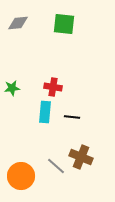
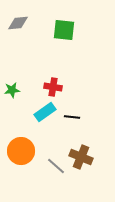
green square: moved 6 px down
green star: moved 2 px down
cyan rectangle: rotated 50 degrees clockwise
orange circle: moved 25 px up
